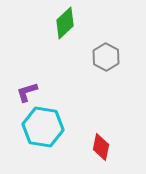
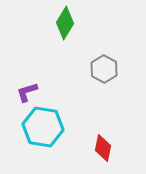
green diamond: rotated 16 degrees counterclockwise
gray hexagon: moved 2 px left, 12 px down
red diamond: moved 2 px right, 1 px down
